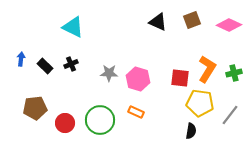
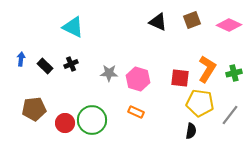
brown pentagon: moved 1 px left, 1 px down
green circle: moved 8 px left
